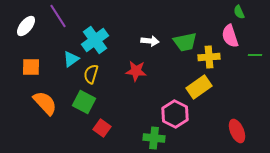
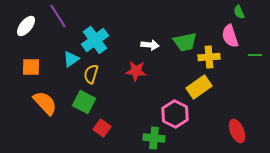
white arrow: moved 4 px down
